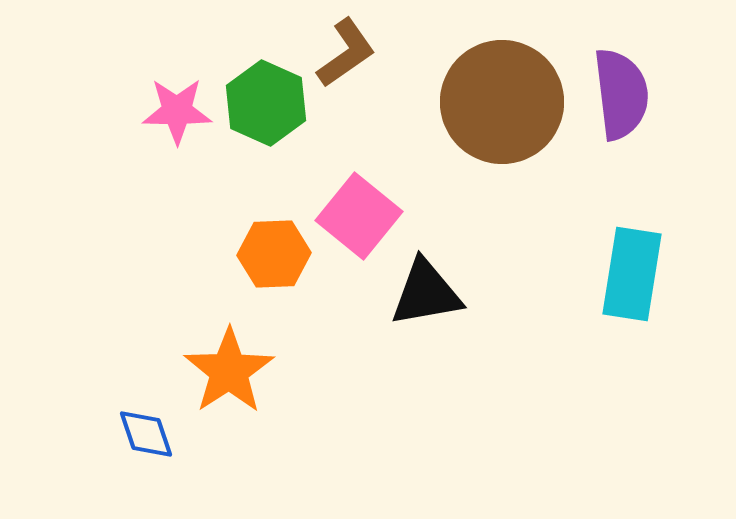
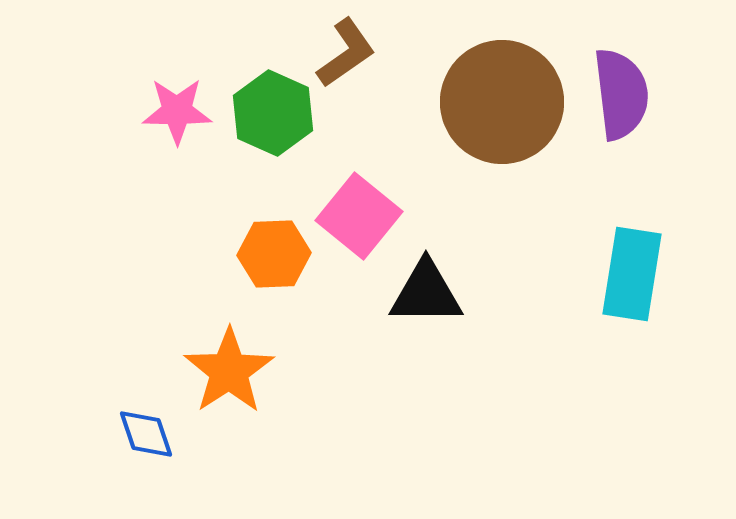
green hexagon: moved 7 px right, 10 px down
black triangle: rotated 10 degrees clockwise
